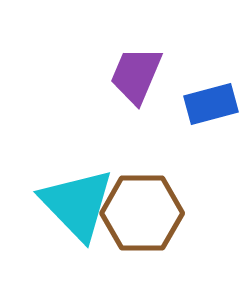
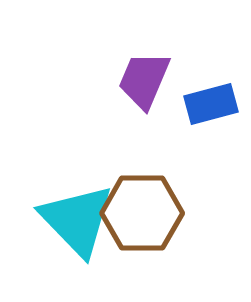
purple trapezoid: moved 8 px right, 5 px down
cyan triangle: moved 16 px down
